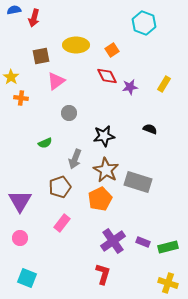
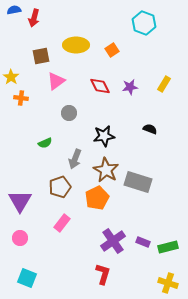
red diamond: moved 7 px left, 10 px down
orange pentagon: moved 3 px left, 1 px up
